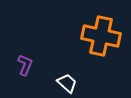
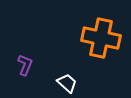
orange cross: moved 2 px down
